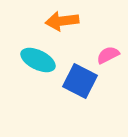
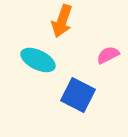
orange arrow: rotated 64 degrees counterclockwise
blue square: moved 2 px left, 14 px down
